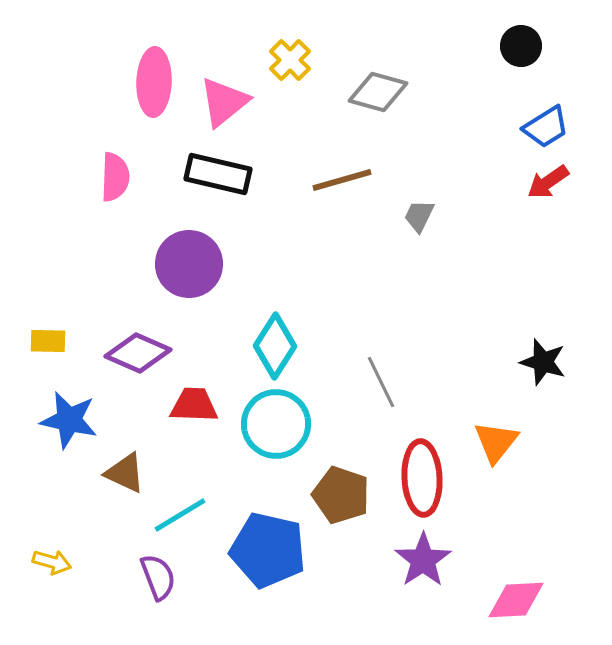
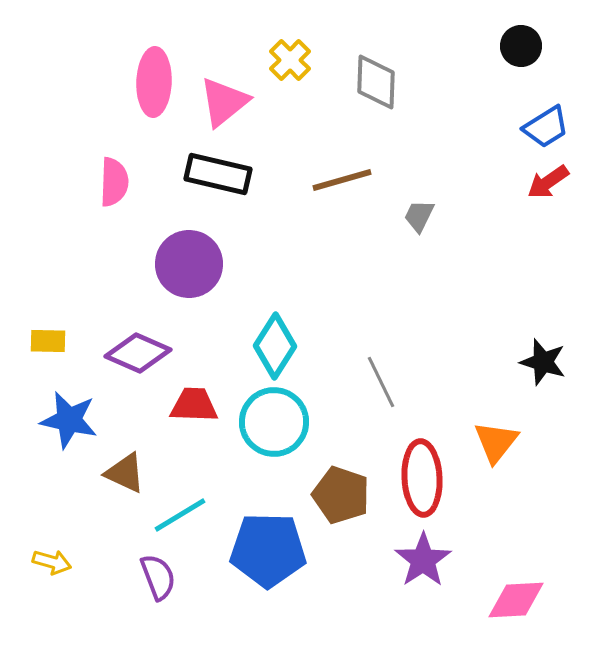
gray diamond: moved 2 px left, 10 px up; rotated 76 degrees clockwise
pink semicircle: moved 1 px left, 5 px down
cyan circle: moved 2 px left, 2 px up
blue pentagon: rotated 12 degrees counterclockwise
